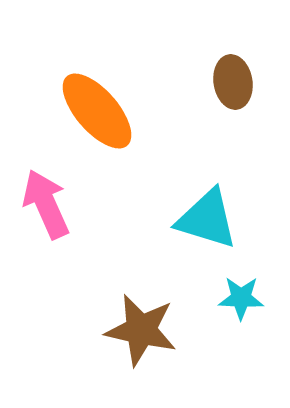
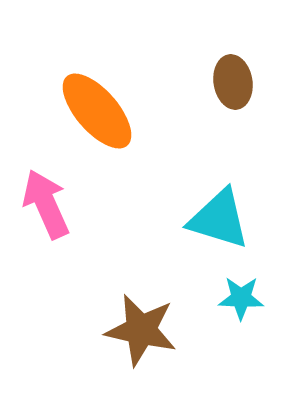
cyan triangle: moved 12 px right
